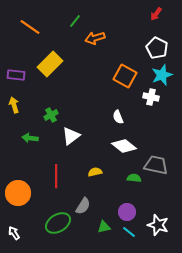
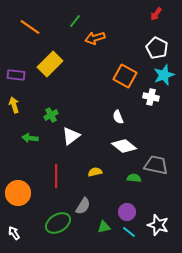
cyan star: moved 2 px right
